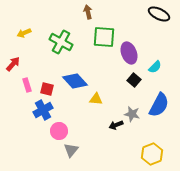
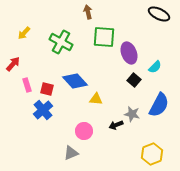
yellow arrow: rotated 24 degrees counterclockwise
blue cross: rotated 12 degrees counterclockwise
pink circle: moved 25 px right
gray triangle: moved 3 px down; rotated 28 degrees clockwise
